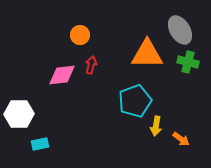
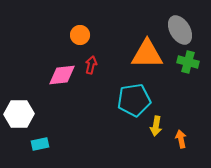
cyan pentagon: moved 1 px left, 1 px up; rotated 12 degrees clockwise
orange arrow: rotated 138 degrees counterclockwise
